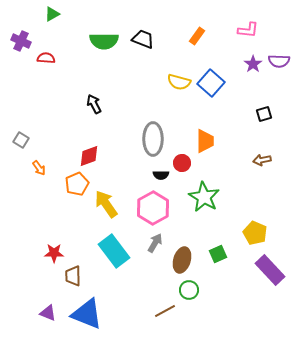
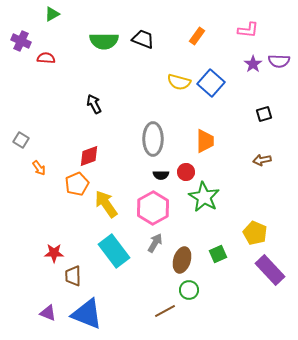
red circle: moved 4 px right, 9 px down
